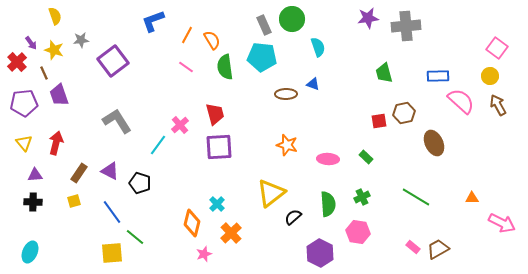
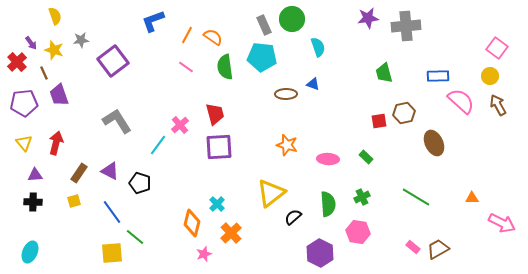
orange semicircle at (212, 40): moved 1 px right, 3 px up; rotated 24 degrees counterclockwise
